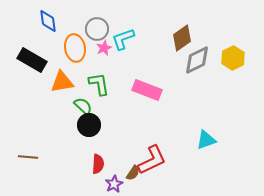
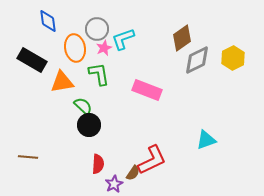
green L-shape: moved 10 px up
